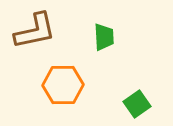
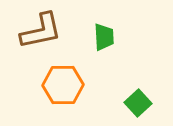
brown L-shape: moved 6 px right
green square: moved 1 px right, 1 px up; rotated 8 degrees counterclockwise
